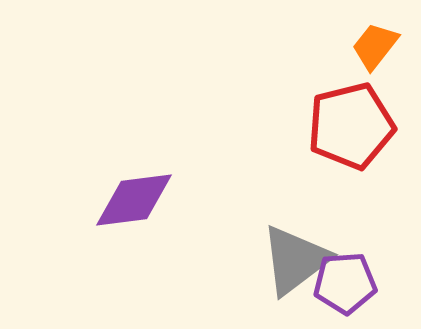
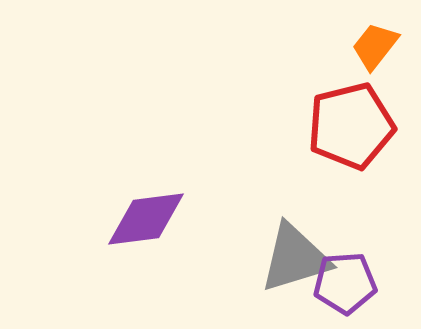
purple diamond: moved 12 px right, 19 px down
gray triangle: moved 2 px up; rotated 20 degrees clockwise
